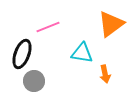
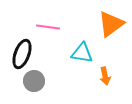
pink line: rotated 30 degrees clockwise
orange arrow: moved 2 px down
